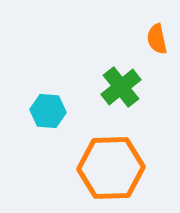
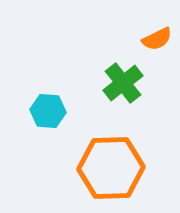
orange semicircle: rotated 104 degrees counterclockwise
green cross: moved 2 px right, 4 px up
